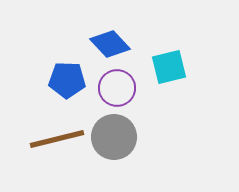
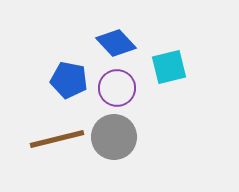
blue diamond: moved 6 px right, 1 px up
blue pentagon: moved 2 px right; rotated 9 degrees clockwise
